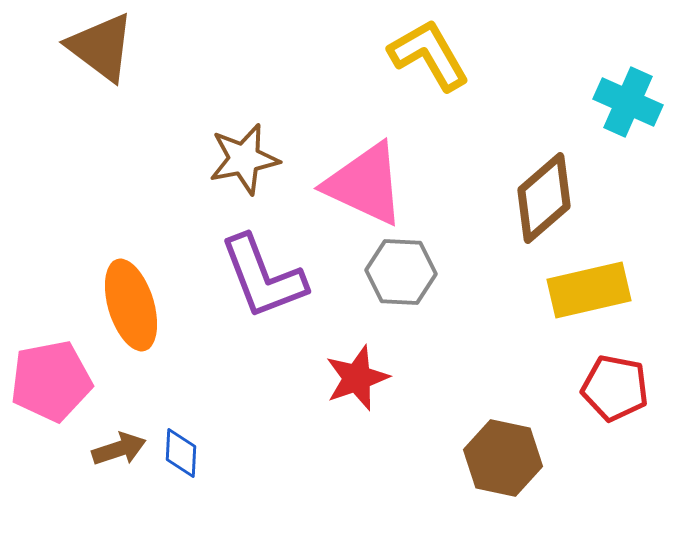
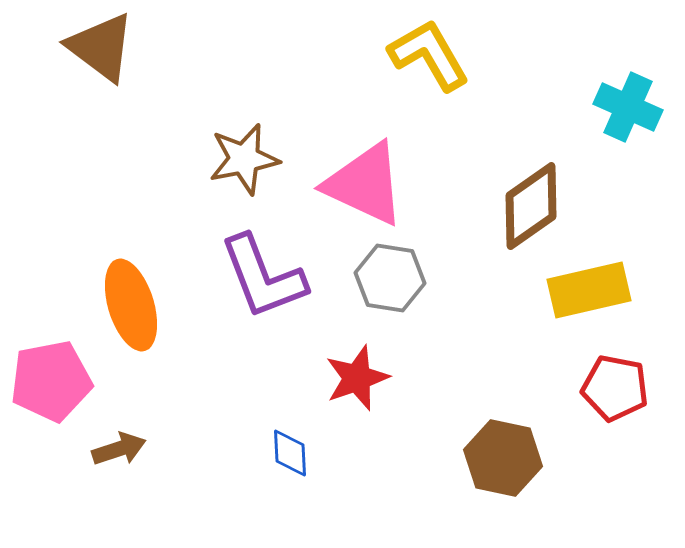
cyan cross: moved 5 px down
brown diamond: moved 13 px left, 8 px down; rotated 6 degrees clockwise
gray hexagon: moved 11 px left, 6 px down; rotated 6 degrees clockwise
blue diamond: moved 109 px right; rotated 6 degrees counterclockwise
